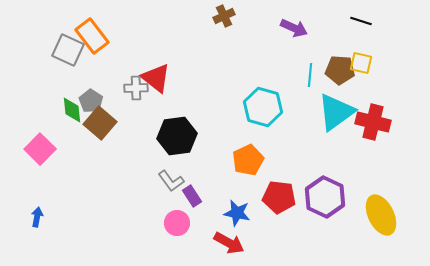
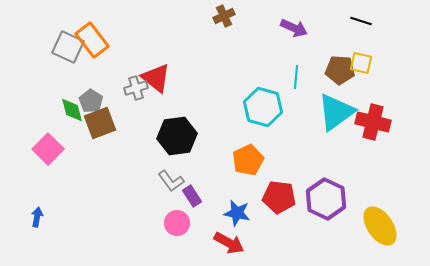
orange rectangle: moved 4 px down
gray square: moved 3 px up
cyan line: moved 14 px left, 2 px down
gray cross: rotated 15 degrees counterclockwise
green diamond: rotated 8 degrees counterclockwise
brown square: rotated 28 degrees clockwise
pink square: moved 8 px right
purple hexagon: moved 1 px right, 2 px down
yellow ellipse: moved 1 px left, 11 px down; rotated 9 degrees counterclockwise
